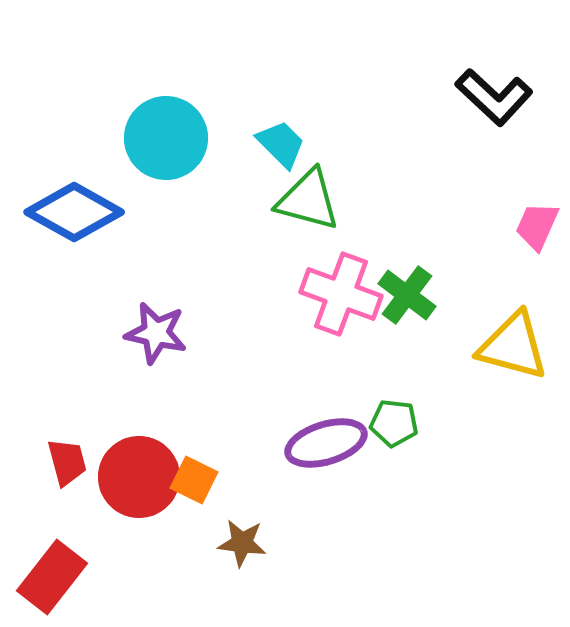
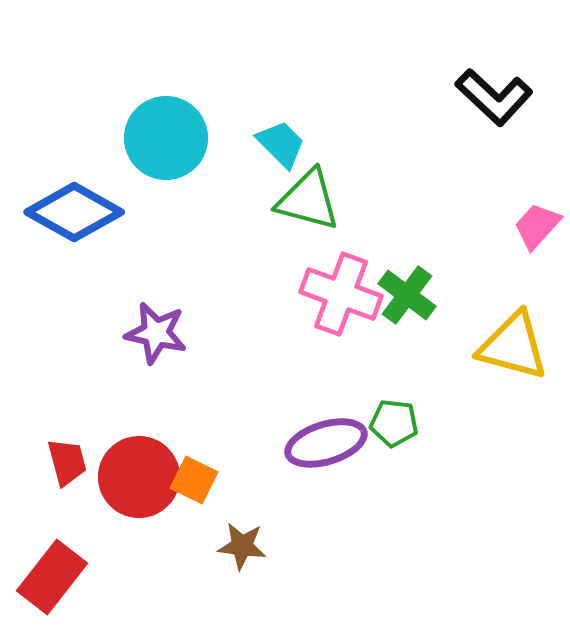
pink trapezoid: rotated 18 degrees clockwise
brown star: moved 3 px down
